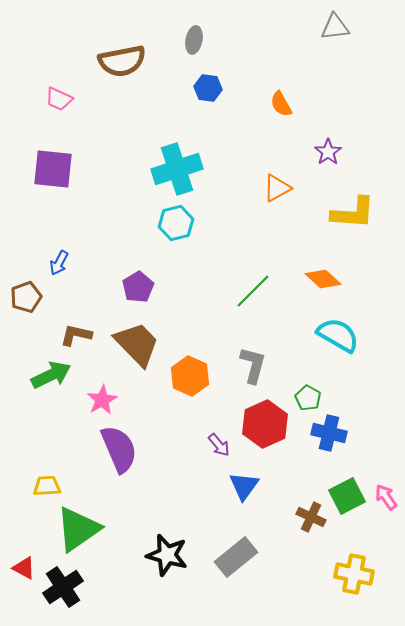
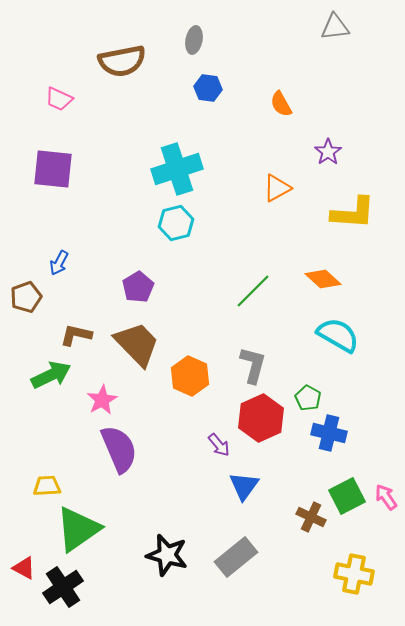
red hexagon: moved 4 px left, 6 px up
